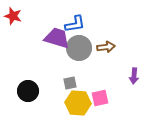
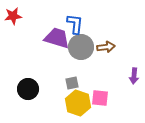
red star: rotated 24 degrees counterclockwise
blue L-shape: rotated 75 degrees counterclockwise
gray circle: moved 2 px right, 1 px up
gray square: moved 2 px right
black circle: moved 2 px up
pink square: rotated 18 degrees clockwise
yellow hexagon: rotated 15 degrees clockwise
